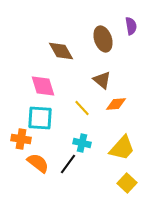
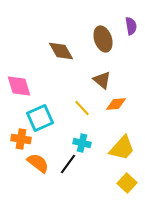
pink diamond: moved 24 px left
cyan square: rotated 28 degrees counterclockwise
